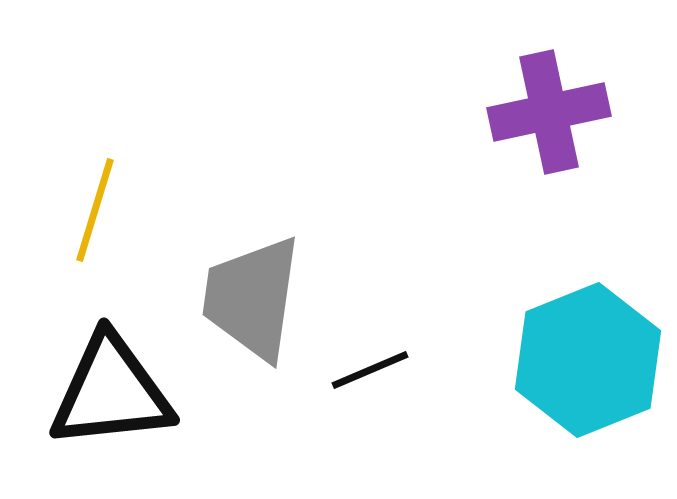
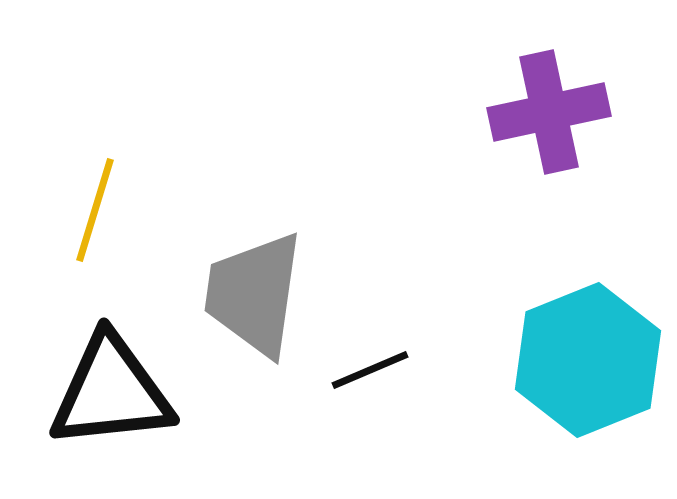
gray trapezoid: moved 2 px right, 4 px up
